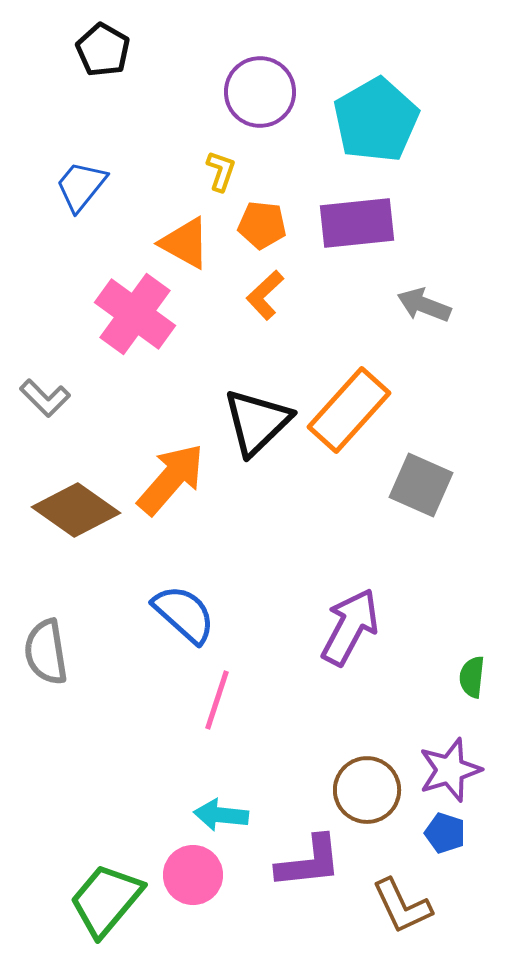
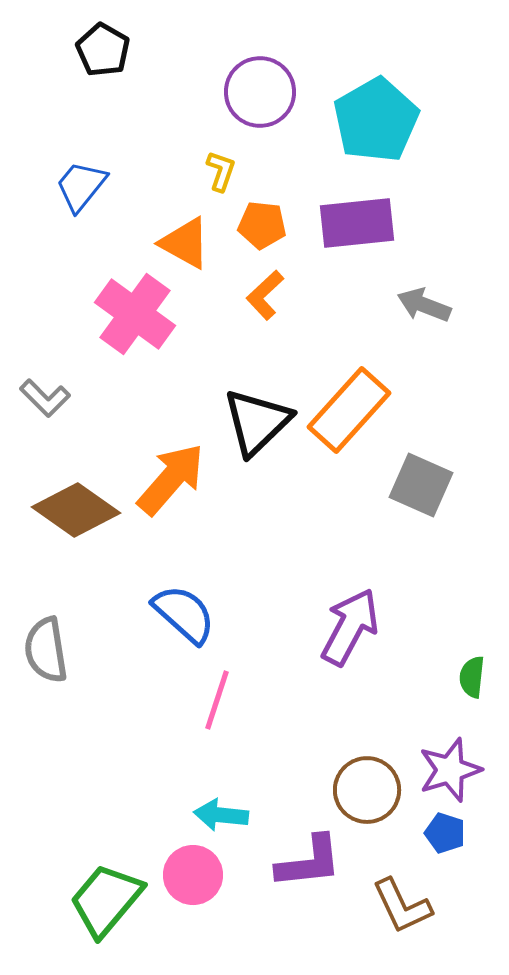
gray semicircle: moved 2 px up
